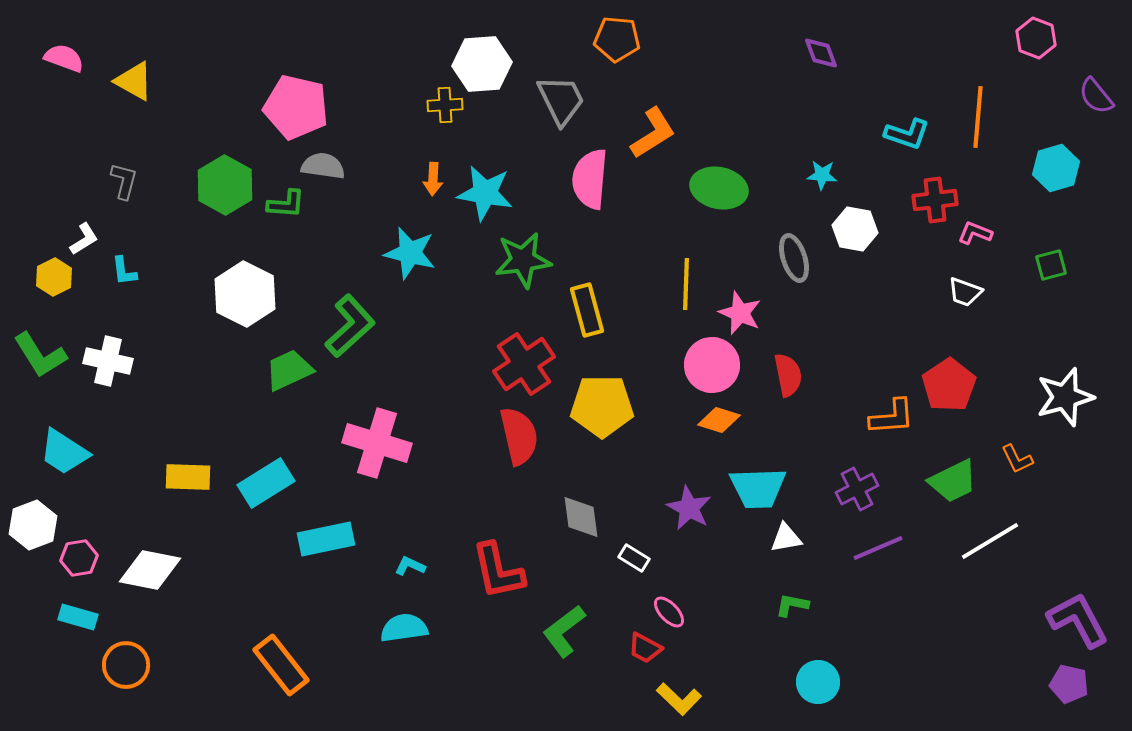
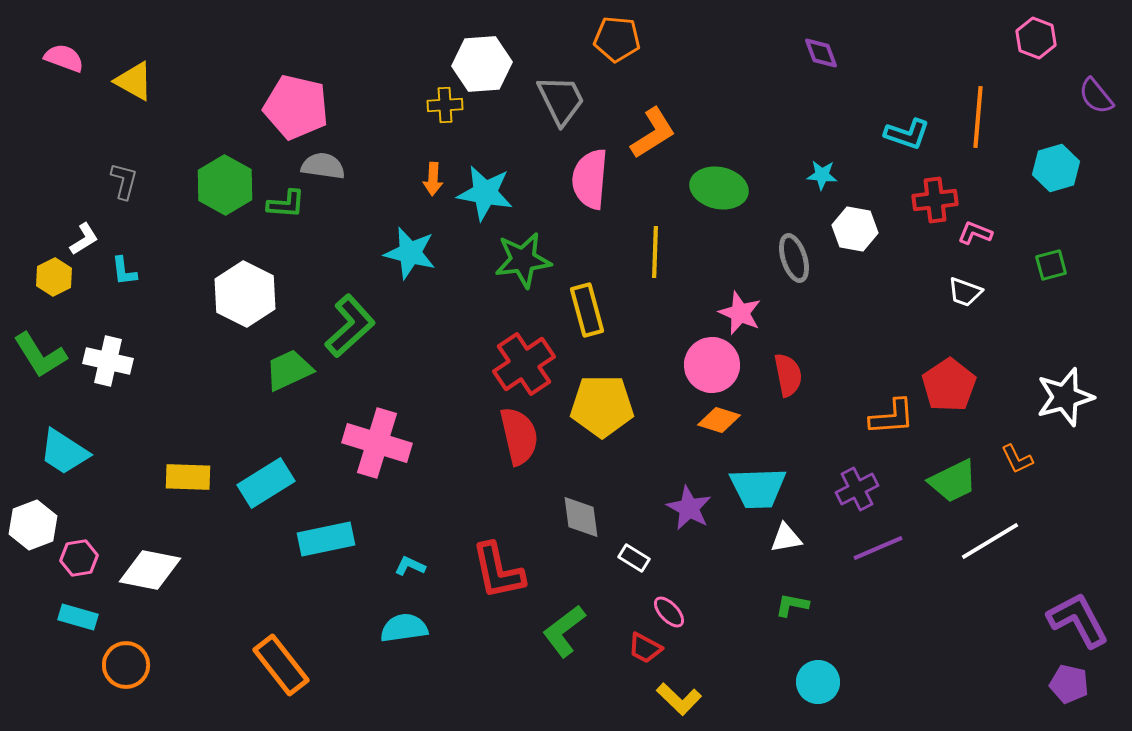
yellow line at (686, 284): moved 31 px left, 32 px up
